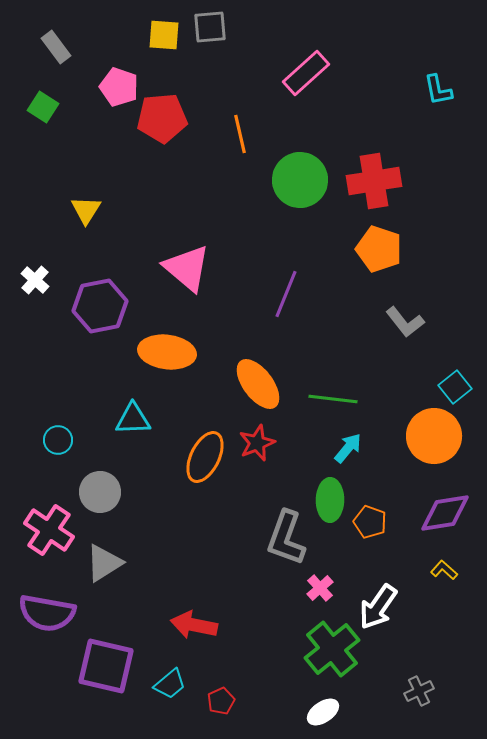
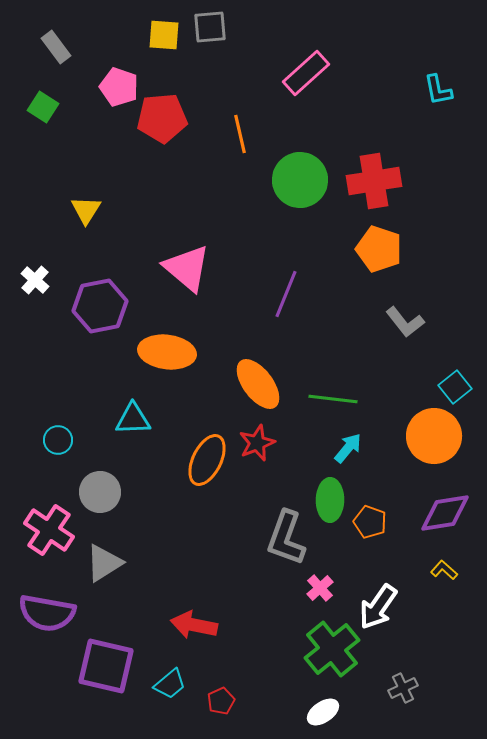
orange ellipse at (205, 457): moved 2 px right, 3 px down
gray cross at (419, 691): moved 16 px left, 3 px up
